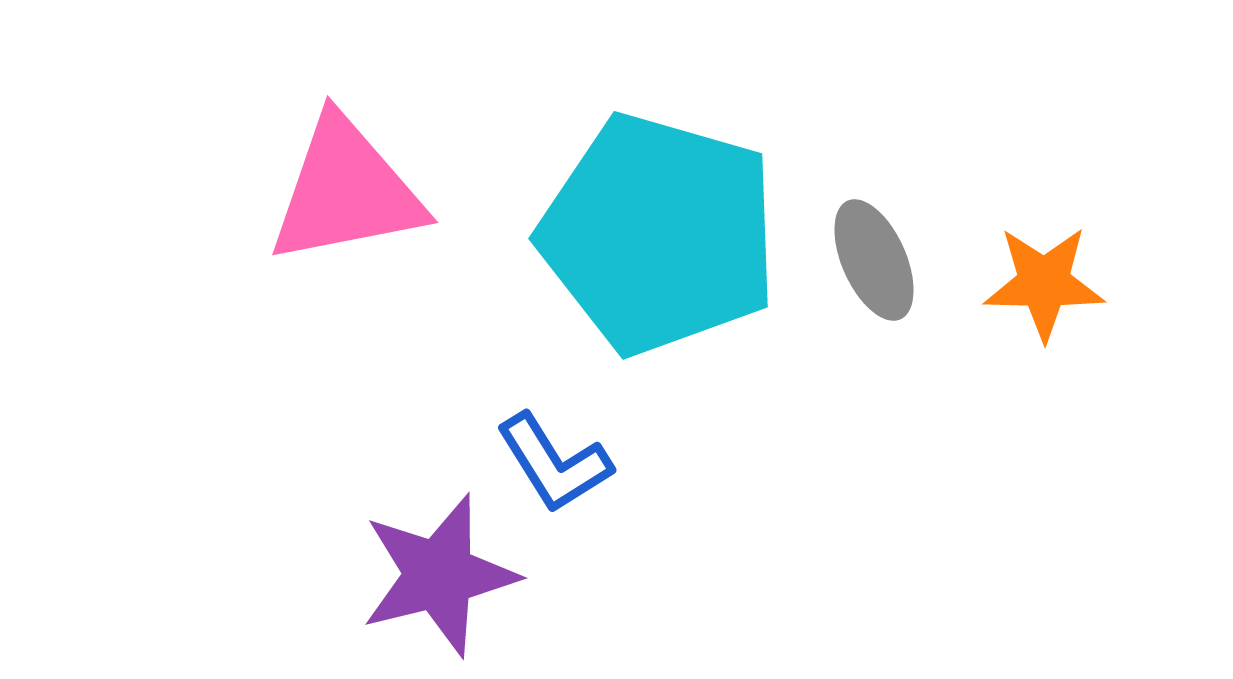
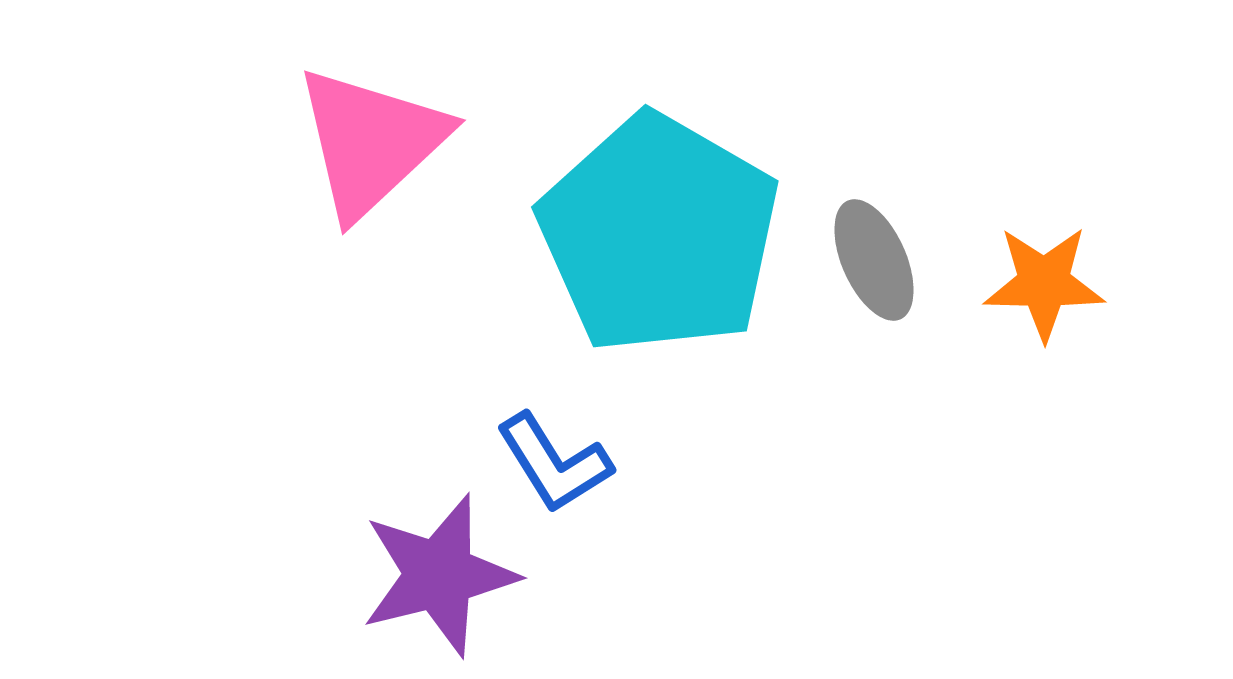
pink triangle: moved 25 px right, 49 px up; rotated 32 degrees counterclockwise
cyan pentagon: rotated 14 degrees clockwise
